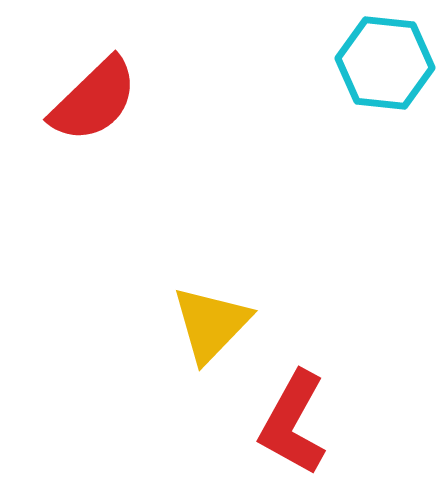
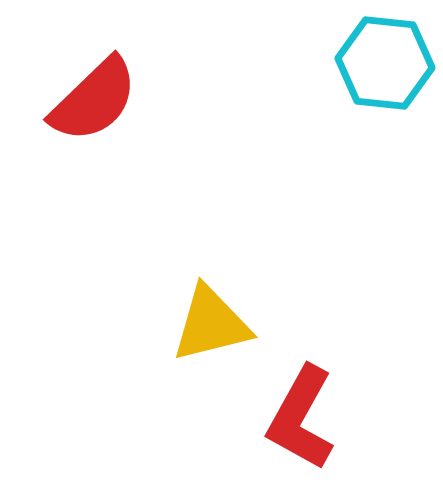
yellow triangle: rotated 32 degrees clockwise
red L-shape: moved 8 px right, 5 px up
